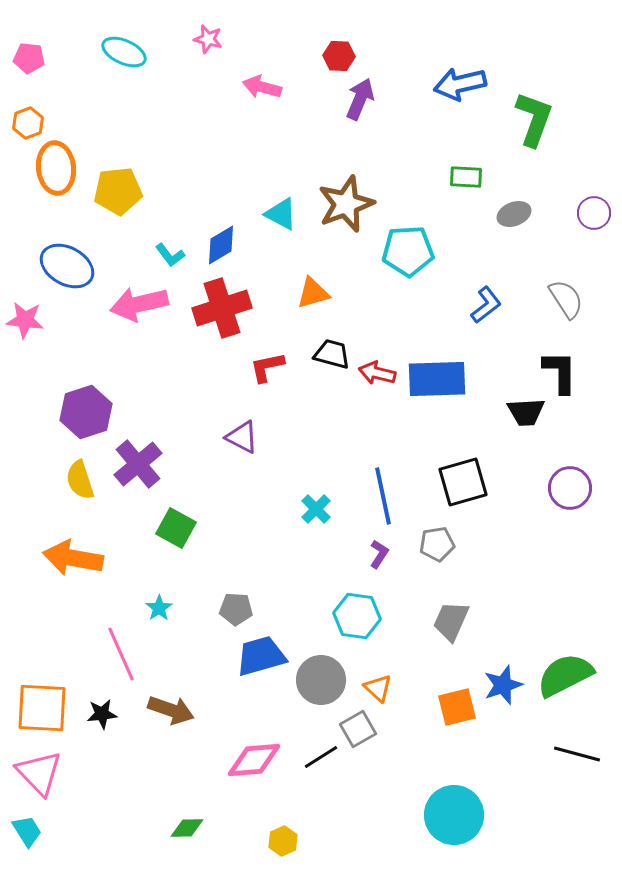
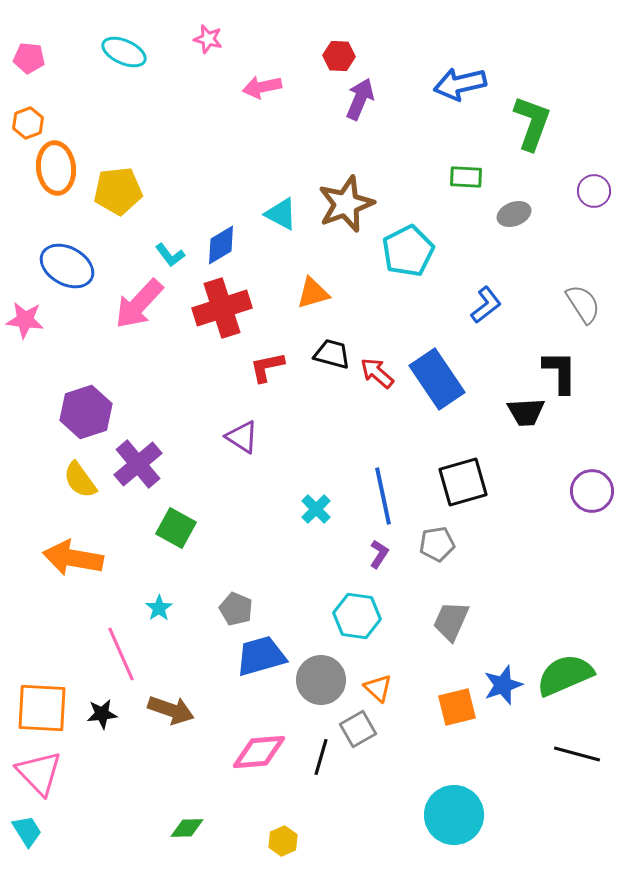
pink arrow at (262, 87): rotated 27 degrees counterclockwise
green L-shape at (534, 119): moved 2 px left, 4 px down
purple circle at (594, 213): moved 22 px up
cyan pentagon at (408, 251): rotated 24 degrees counterclockwise
gray semicircle at (566, 299): moved 17 px right, 5 px down
pink arrow at (139, 304): rotated 34 degrees counterclockwise
red arrow at (377, 373): rotated 27 degrees clockwise
blue rectangle at (437, 379): rotated 58 degrees clockwise
purple triangle at (242, 437): rotated 6 degrees clockwise
yellow semicircle at (80, 480): rotated 18 degrees counterclockwise
purple circle at (570, 488): moved 22 px right, 3 px down
gray pentagon at (236, 609): rotated 20 degrees clockwise
green semicircle at (565, 675): rotated 4 degrees clockwise
black line at (321, 757): rotated 42 degrees counterclockwise
pink diamond at (254, 760): moved 5 px right, 8 px up
